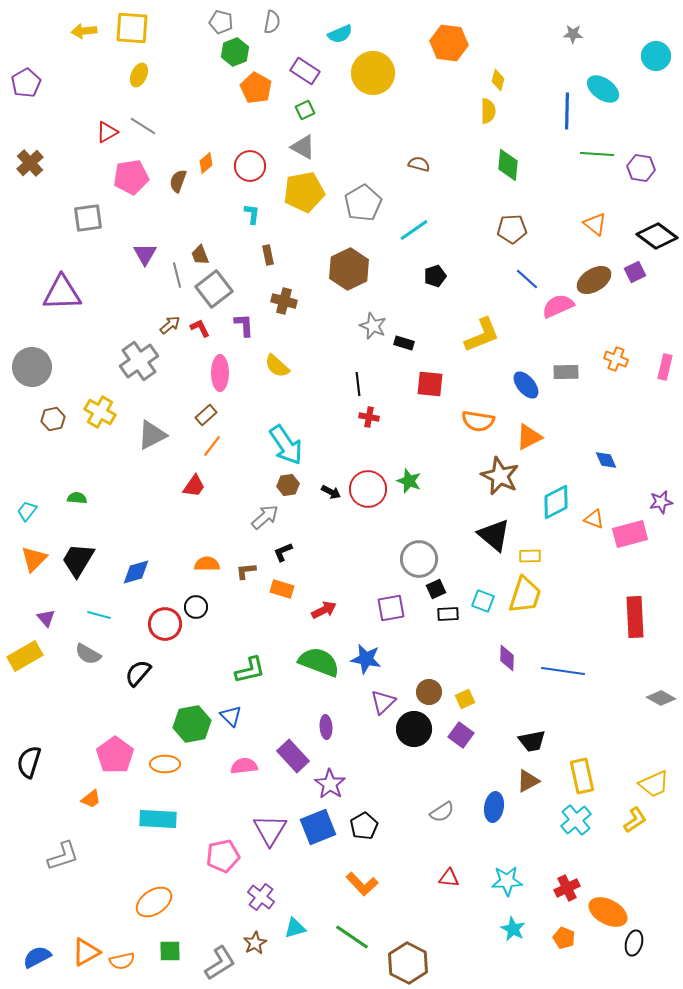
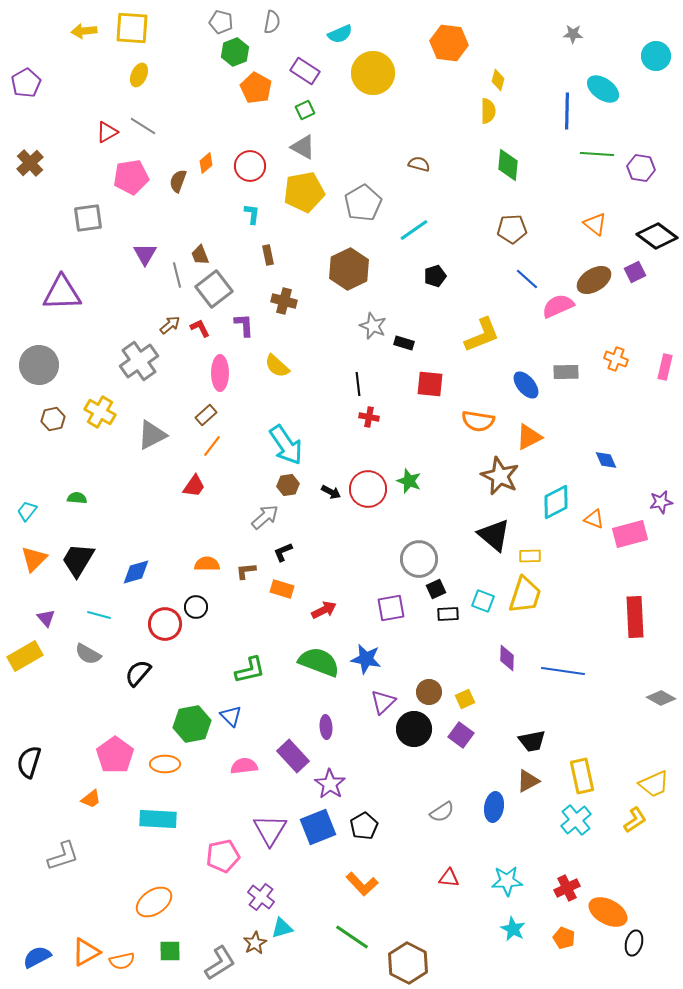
gray circle at (32, 367): moved 7 px right, 2 px up
cyan triangle at (295, 928): moved 13 px left
